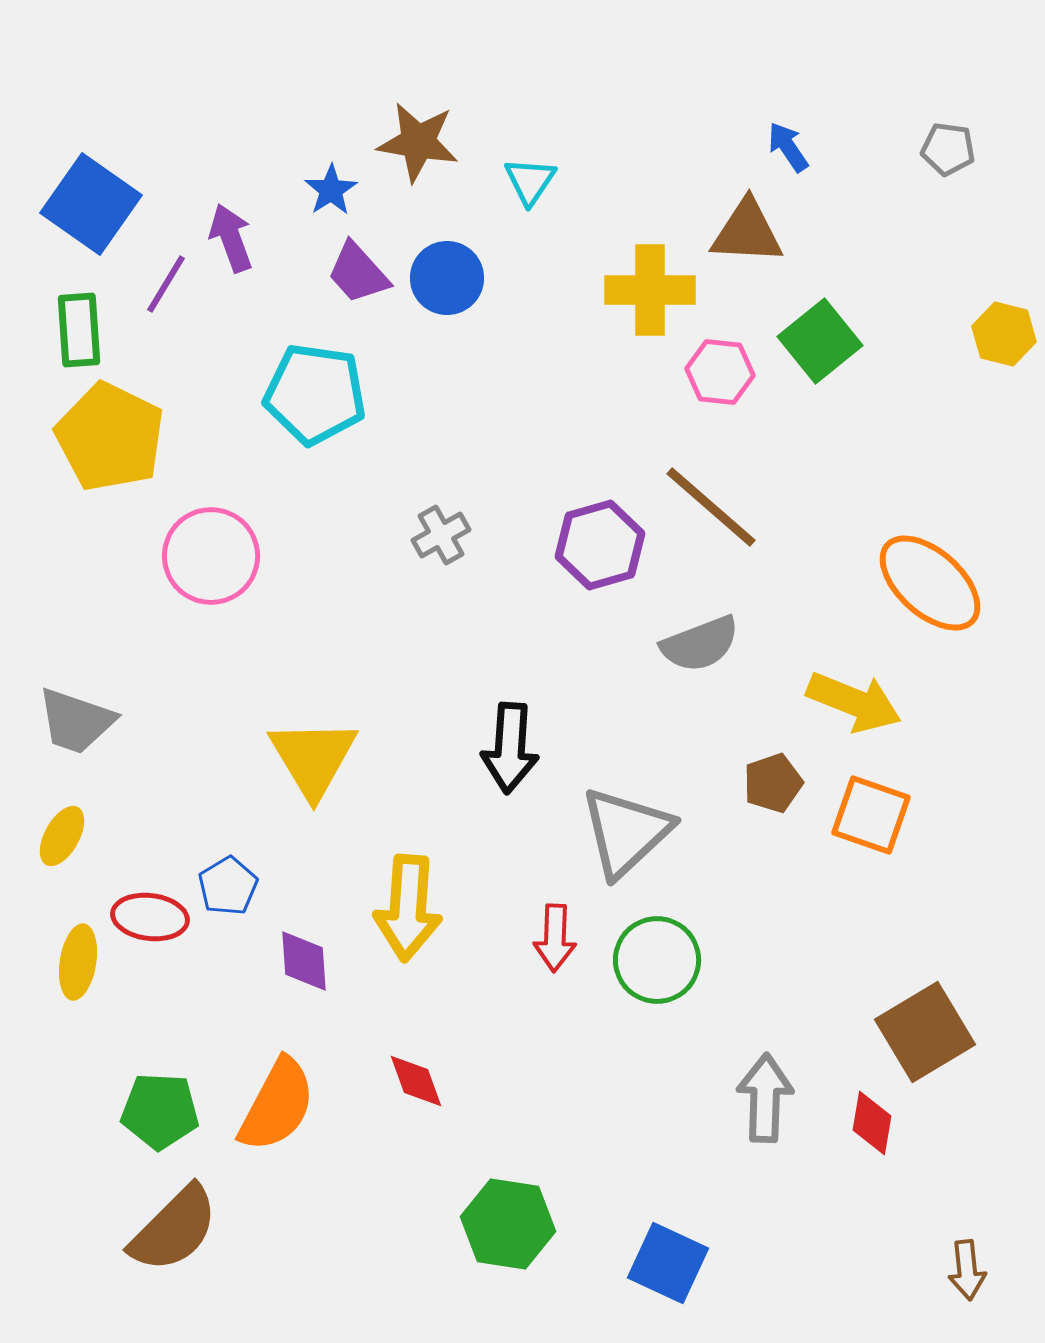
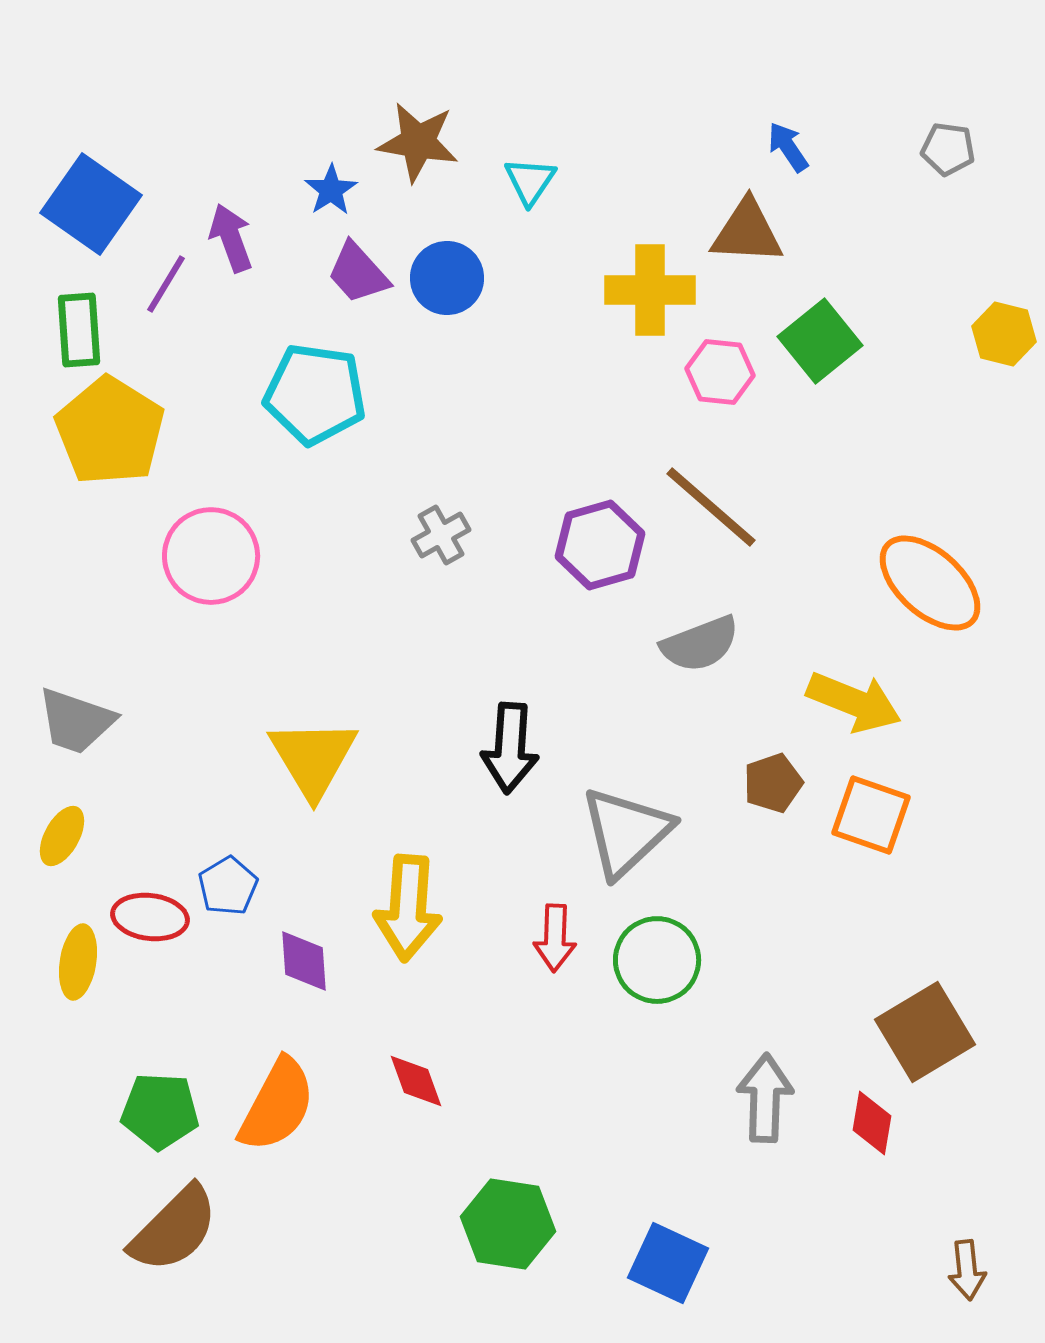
yellow pentagon at (110, 437): moved 6 px up; rotated 6 degrees clockwise
